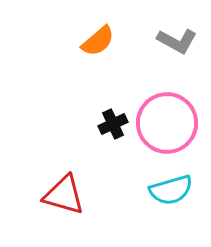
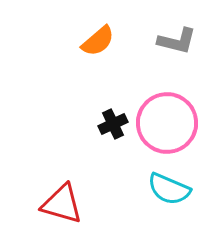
gray L-shape: rotated 15 degrees counterclockwise
cyan semicircle: moved 2 px left, 1 px up; rotated 39 degrees clockwise
red triangle: moved 2 px left, 9 px down
